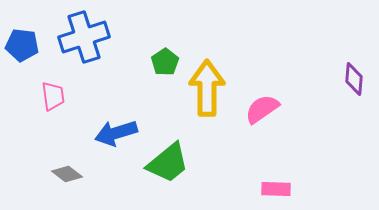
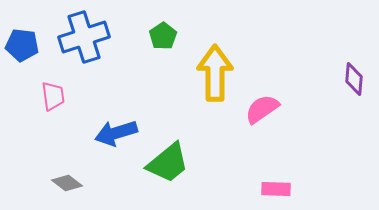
green pentagon: moved 2 px left, 26 px up
yellow arrow: moved 8 px right, 15 px up
gray diamond: moved 9 px down
